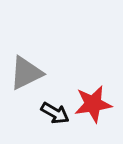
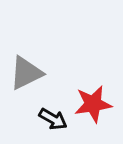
black arrow: moved 2 px left, 6 px down
